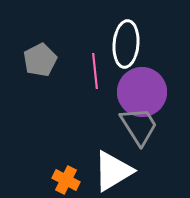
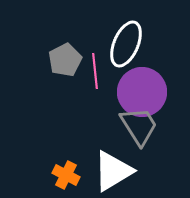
white ellipse: rotated 18 degrees clockwise
gray pentagon: moved 25 px right
orange cross: moved 5 px up
